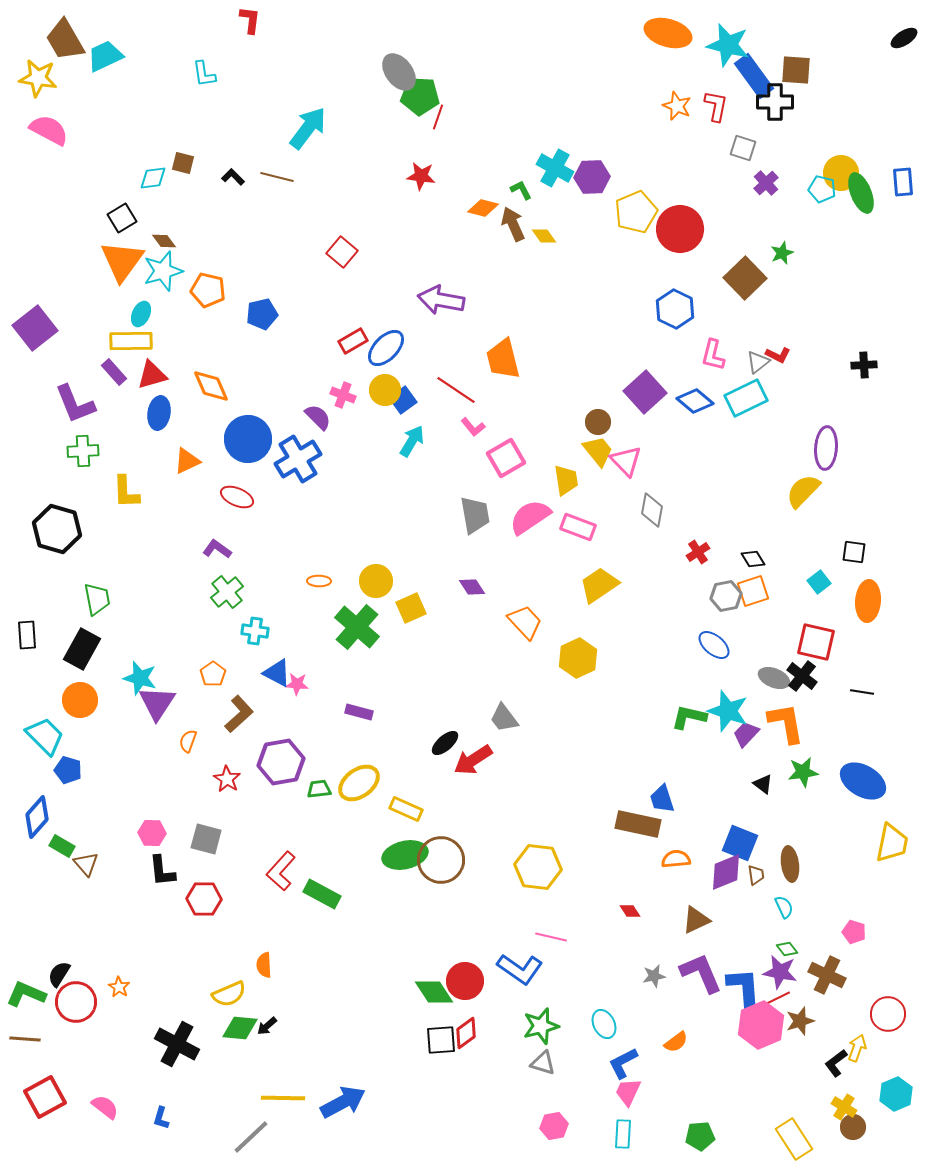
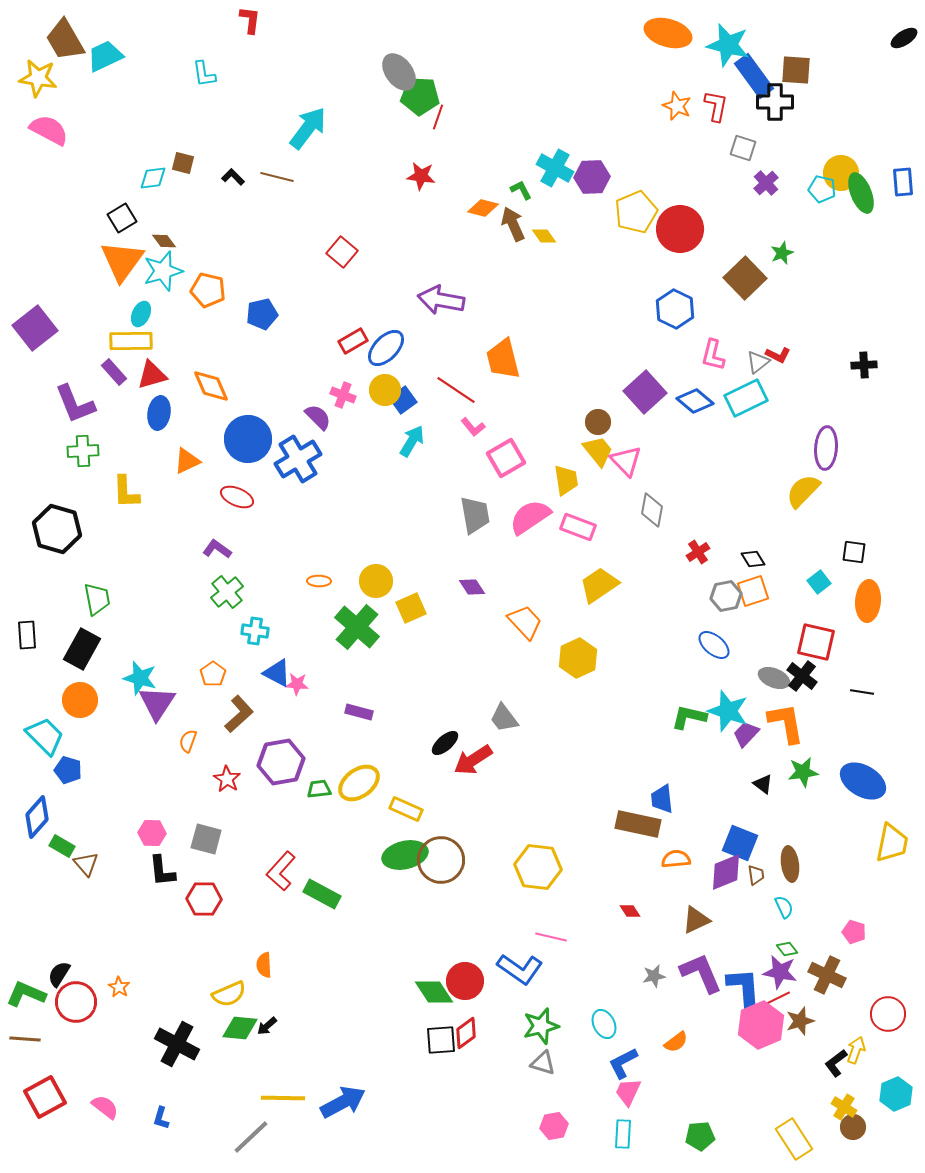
blue trapezoid at (662, 799): rotated 12 degrees clockwise
yellow arrow at (857, 1048): moved 1 px left, 2 px down
